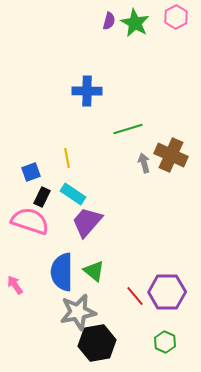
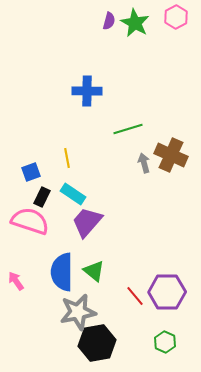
pink arrow: moved 1 px right, 4 px up
